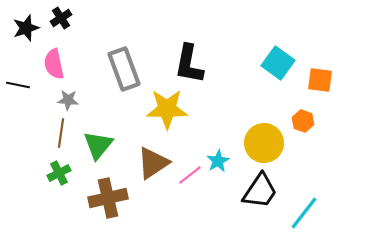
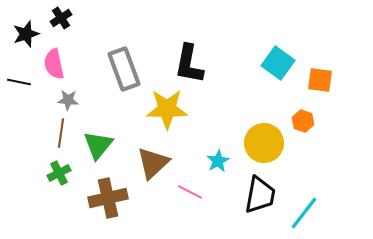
black star: moved 6 px down
black line: moved 1 px right, 3 px up
brown triangle: rotated 9 degrees counterclockwise
pink line: moved 17 px down; rotated 65 degrees clockwise
black trapezoid: moved 4 px down; rotated 24 degrees counterclockwise
